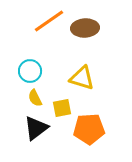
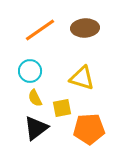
orange line: moved 9 px left, 9 px down
